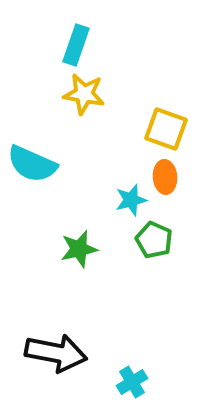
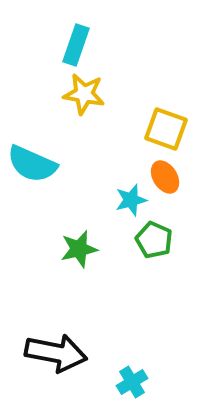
orange ellipse: rotated 28 degrees counterclockwise
